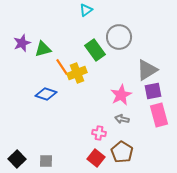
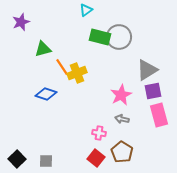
purple star: moved 1 px left, 21 px up
green rectangle: moved 5 px right, 13 px up; rotated 40 degrees counterclockwise
